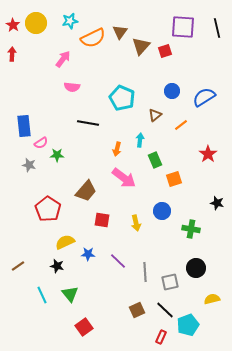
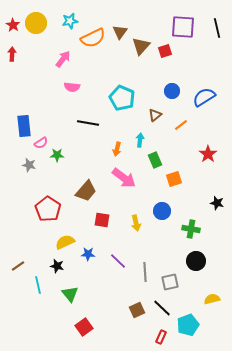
black circle at (196, 268): moved 7 px up
cyan line at (42, 295): moved 4 px left, 10 px up; rotated 12 degrees clockwise
black line at (165, 310): moved 3 px left, 2 px up
